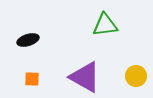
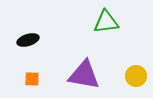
green triangle: moved 1 px right, 3 px up
purple triangle: moved 1 px left, 2 px up; rotated 20 degrees counterclockwise
